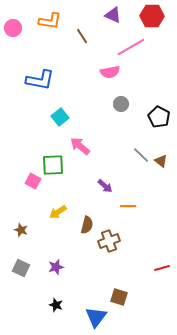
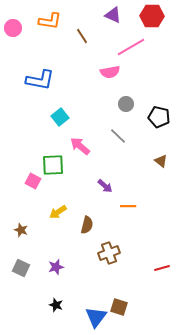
gray circle: moved 5 px right
black pentagon: rotated 15 degrees counterclockwise
gray line: moved 23 px left, 19 px up
brown cross: moved 12 px down
brown square: moved 10 px down
